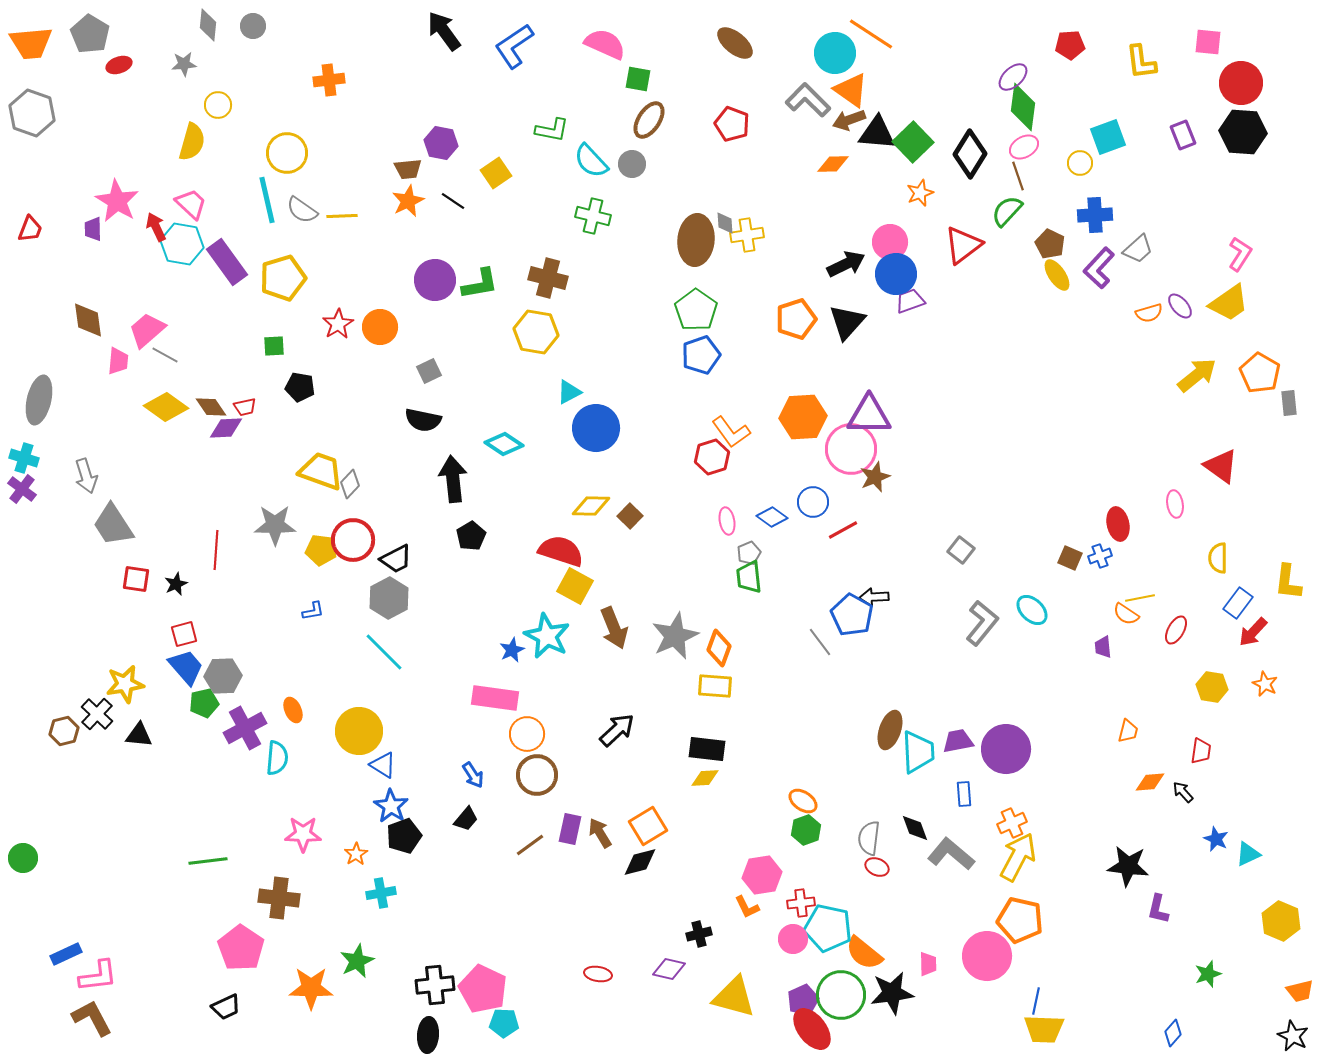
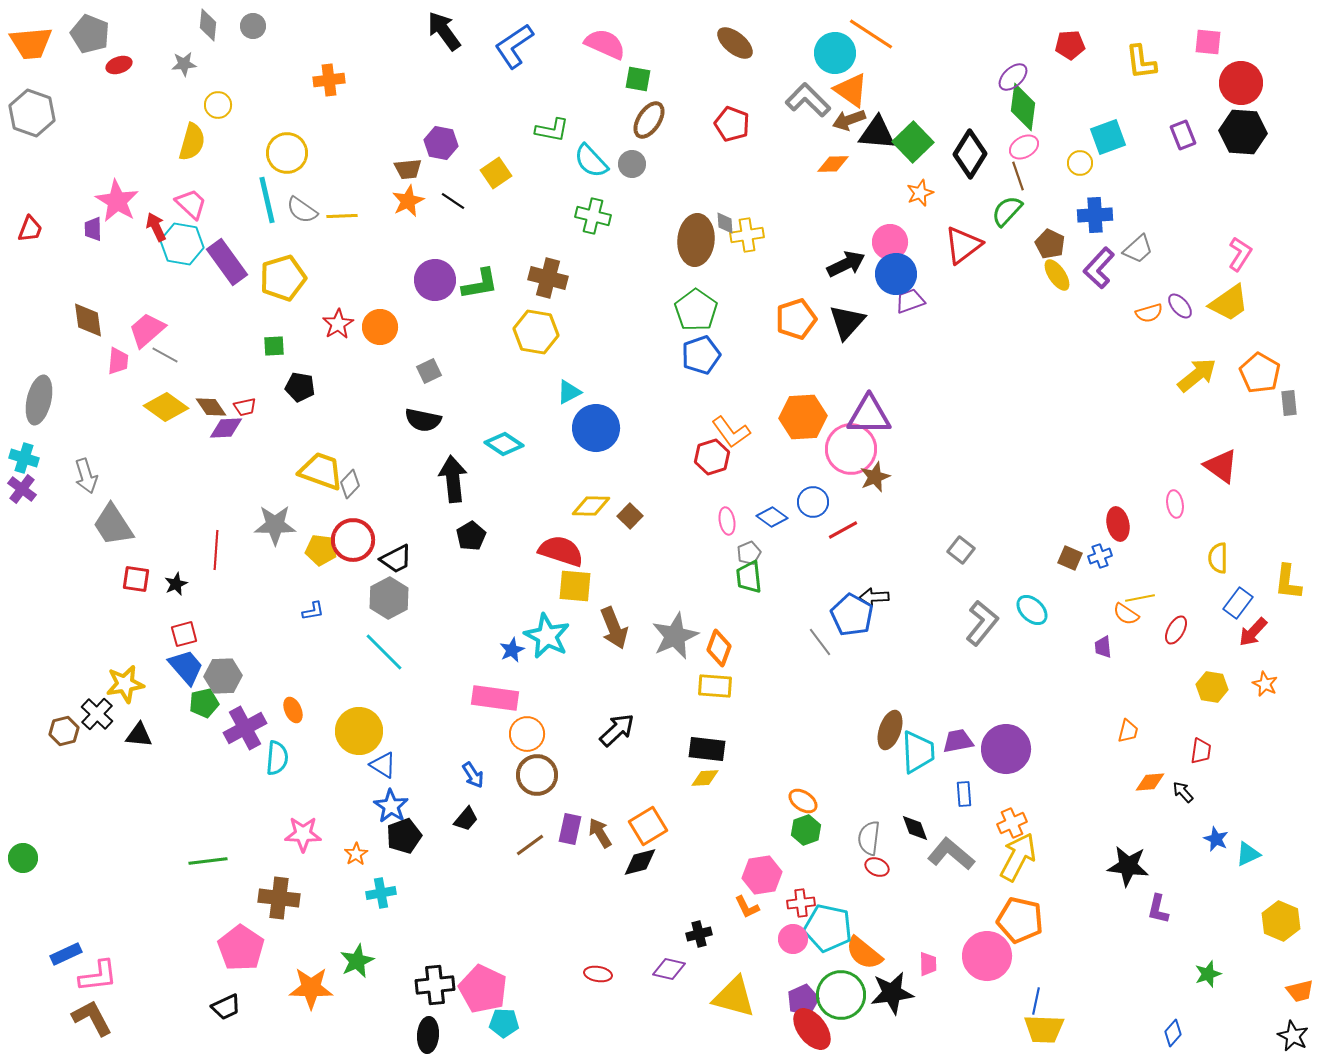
gray pentagon at (90, 34): rotated 9 degrees counterclockwise
yellow square at (575, 586): rotated 24 degrees counterclockwise
